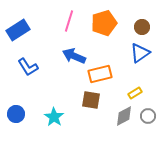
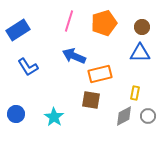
blue triangle: rotated 35 degrees clockwise
yellow rectangle: rotated 48 degrees counterclockwise
